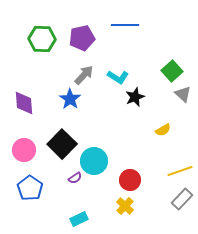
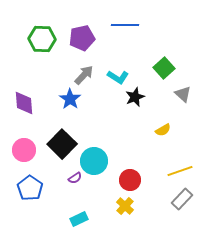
green square: moved 8 px left, 3 px up
